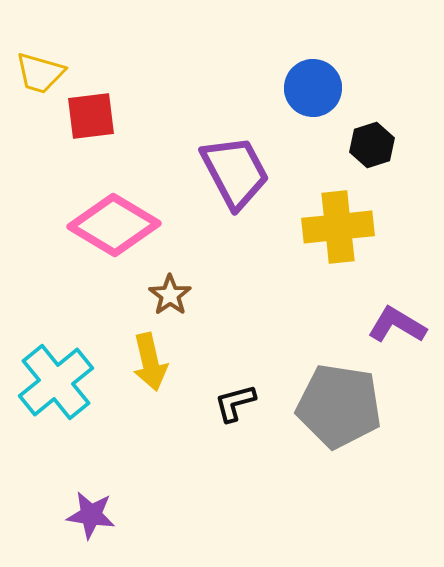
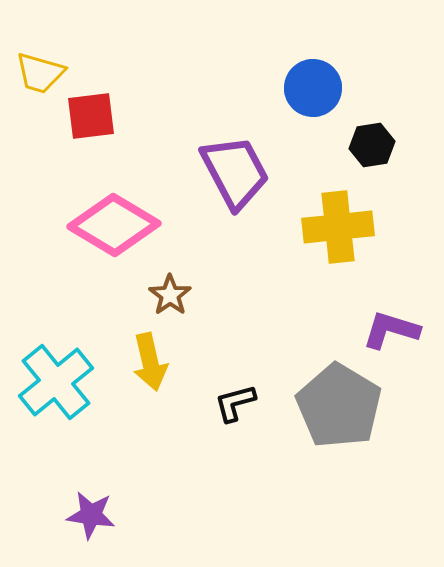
black hexagon: rotated 9 degrees clockwise
purple L-shape: moved 6 px left, 5 px down; rotated 14 degrees counterclockwise
gray pentagon: rotated 22 degrees clockwise
